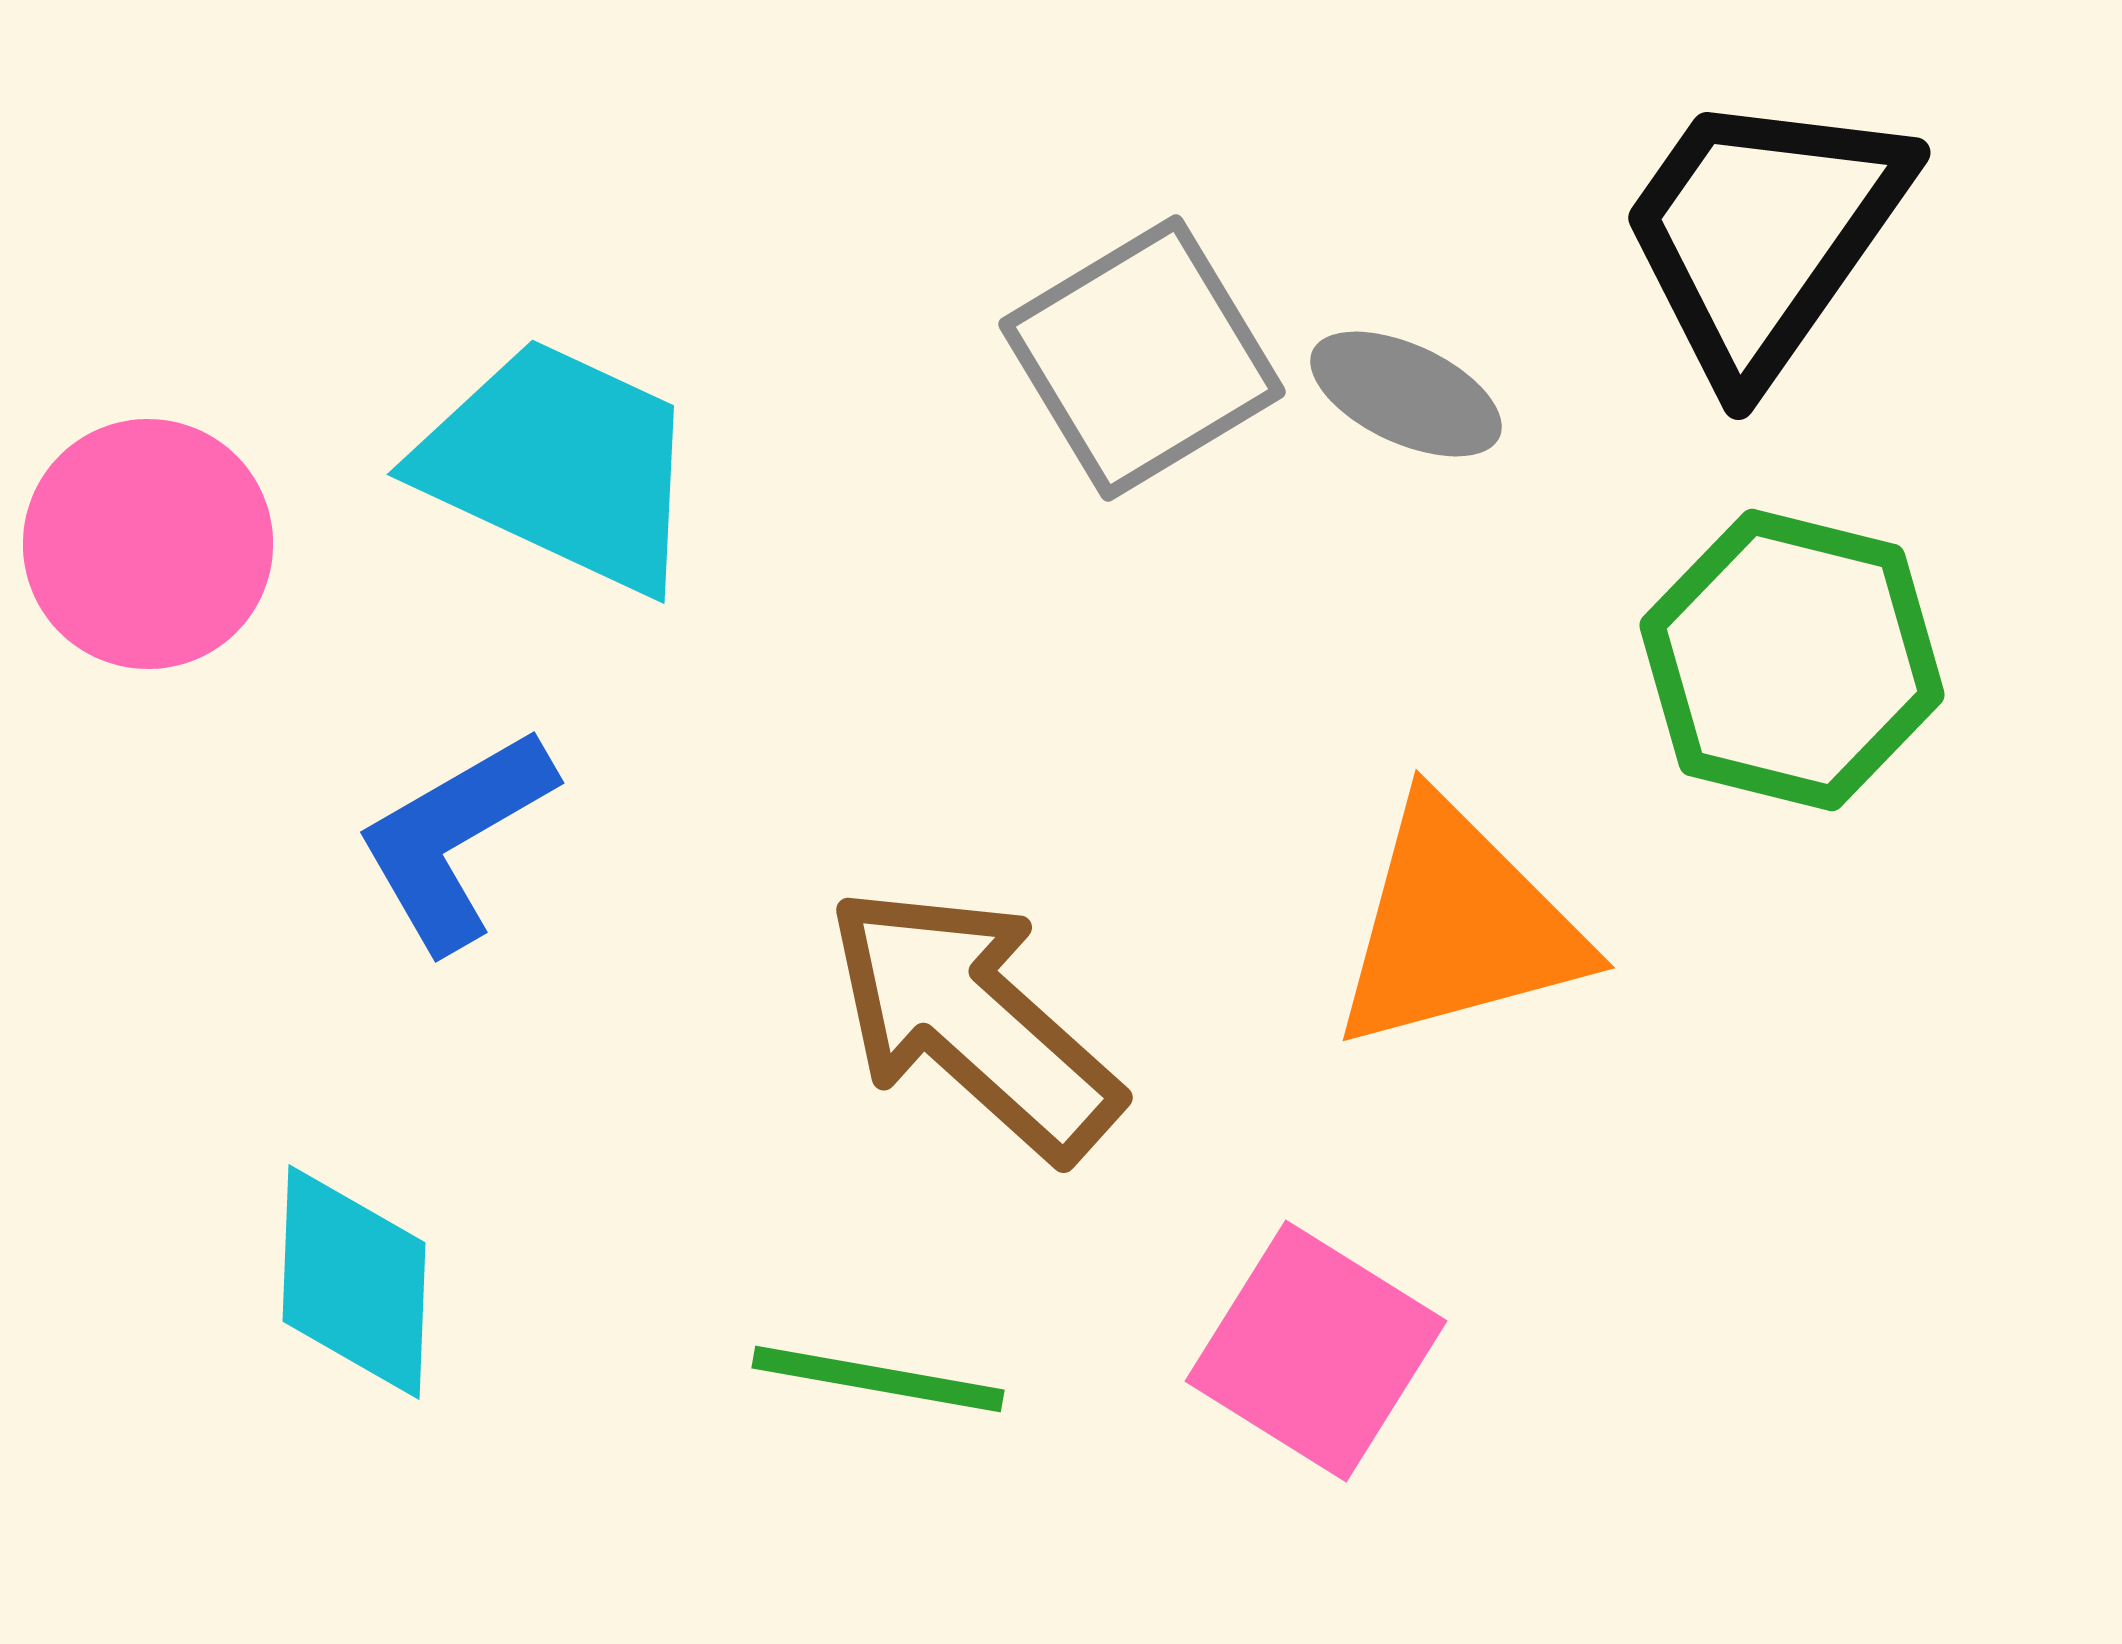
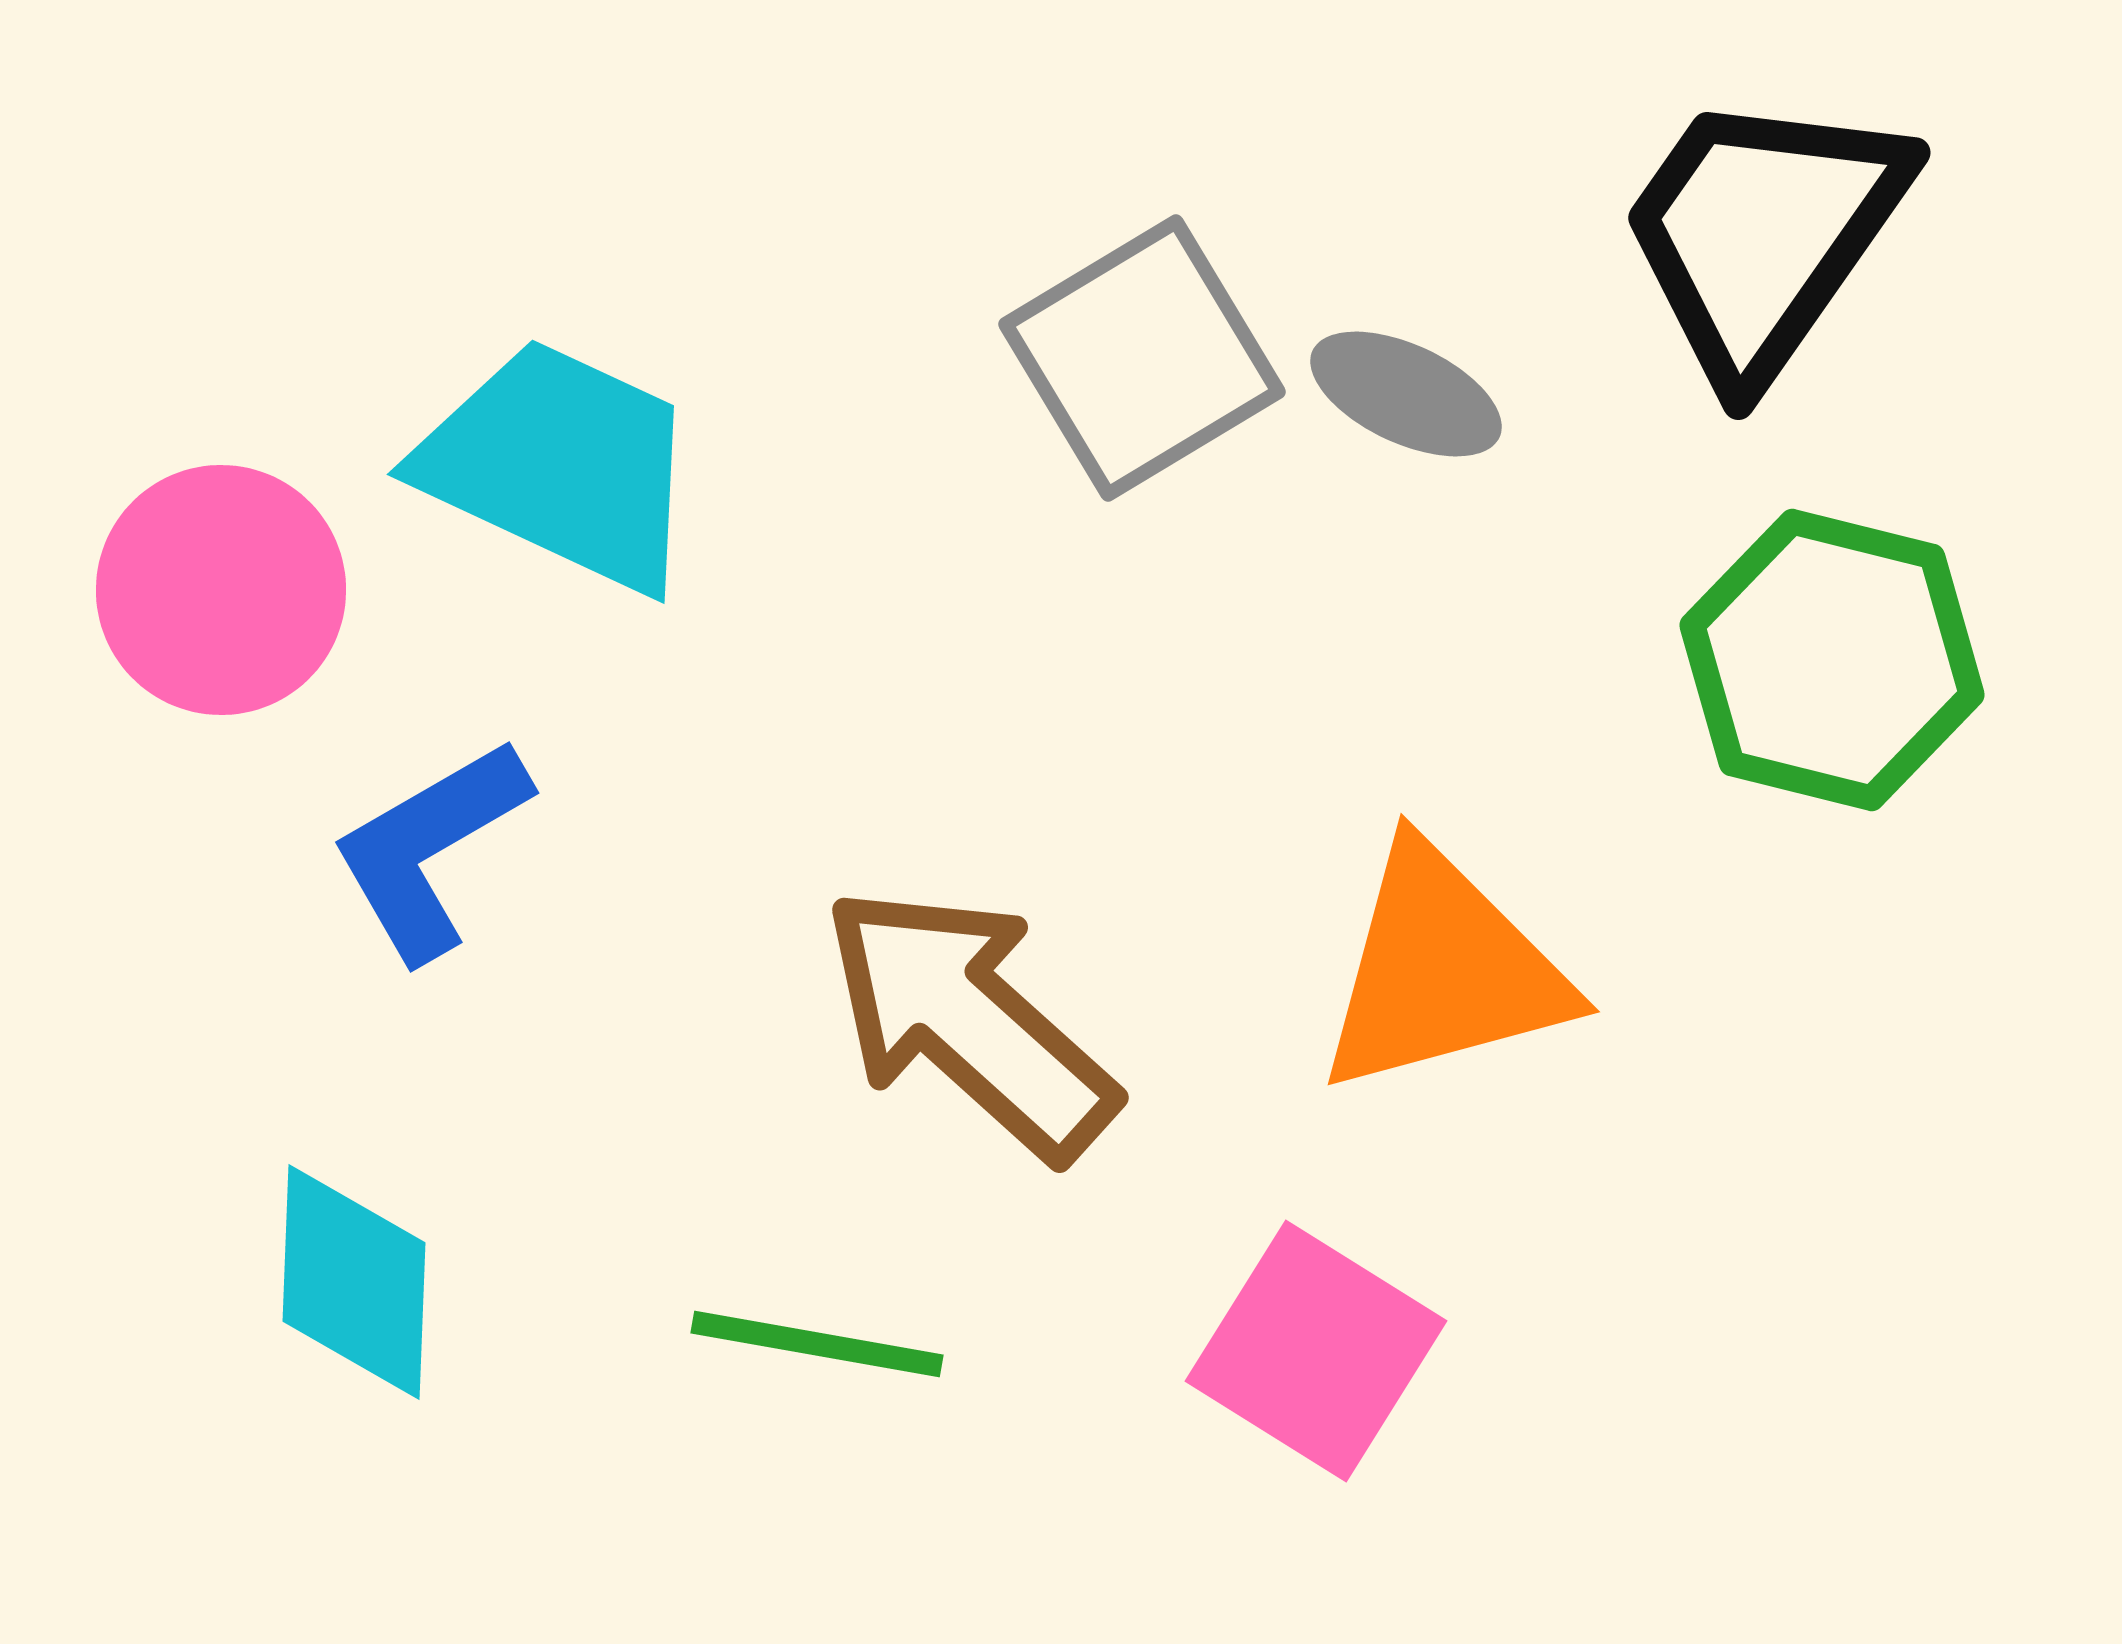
pink circle: moved 73 px right, 46 px down
green hexagon: moved 40 px right
blue L-shape: moved 25 px left, 10 px down
orange triangle: moved 15 px left, 44 px down
brown arrow: moved 4 px left
green line: moved 61 px left, 35 px up
